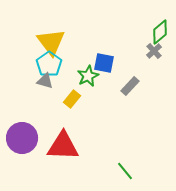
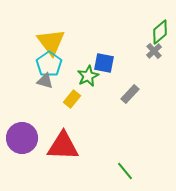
gray rectangle: moved 8 px down
